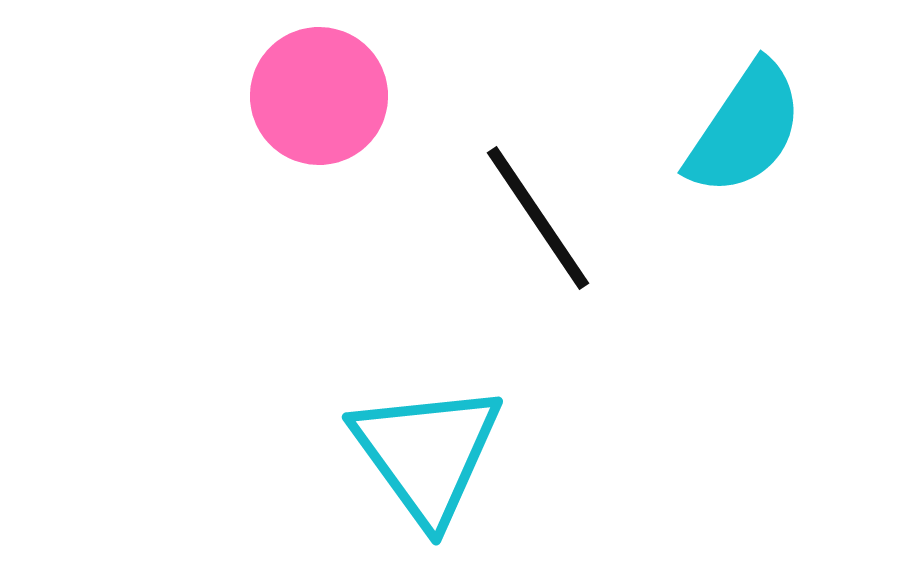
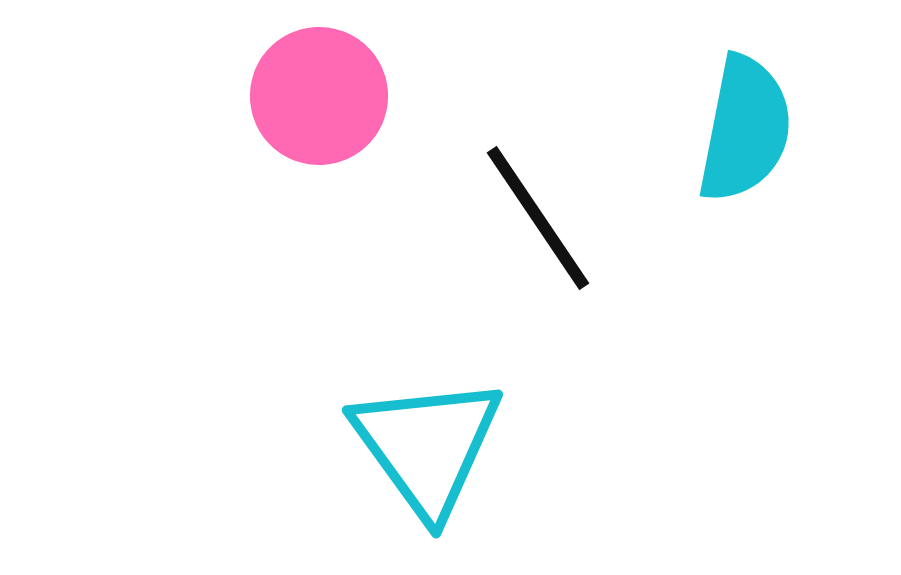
cyan semicircle: rotated 23 degrees counterclockwise
cyan triangle: moved 7 px up
